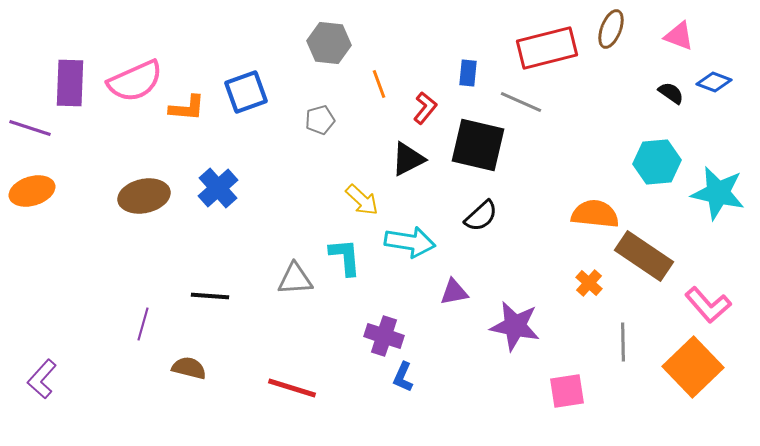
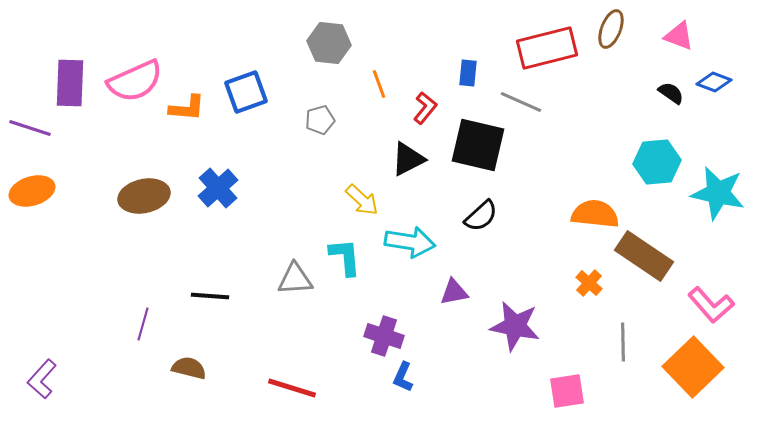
pink L-shape at (708, 305): moved 3 px right
